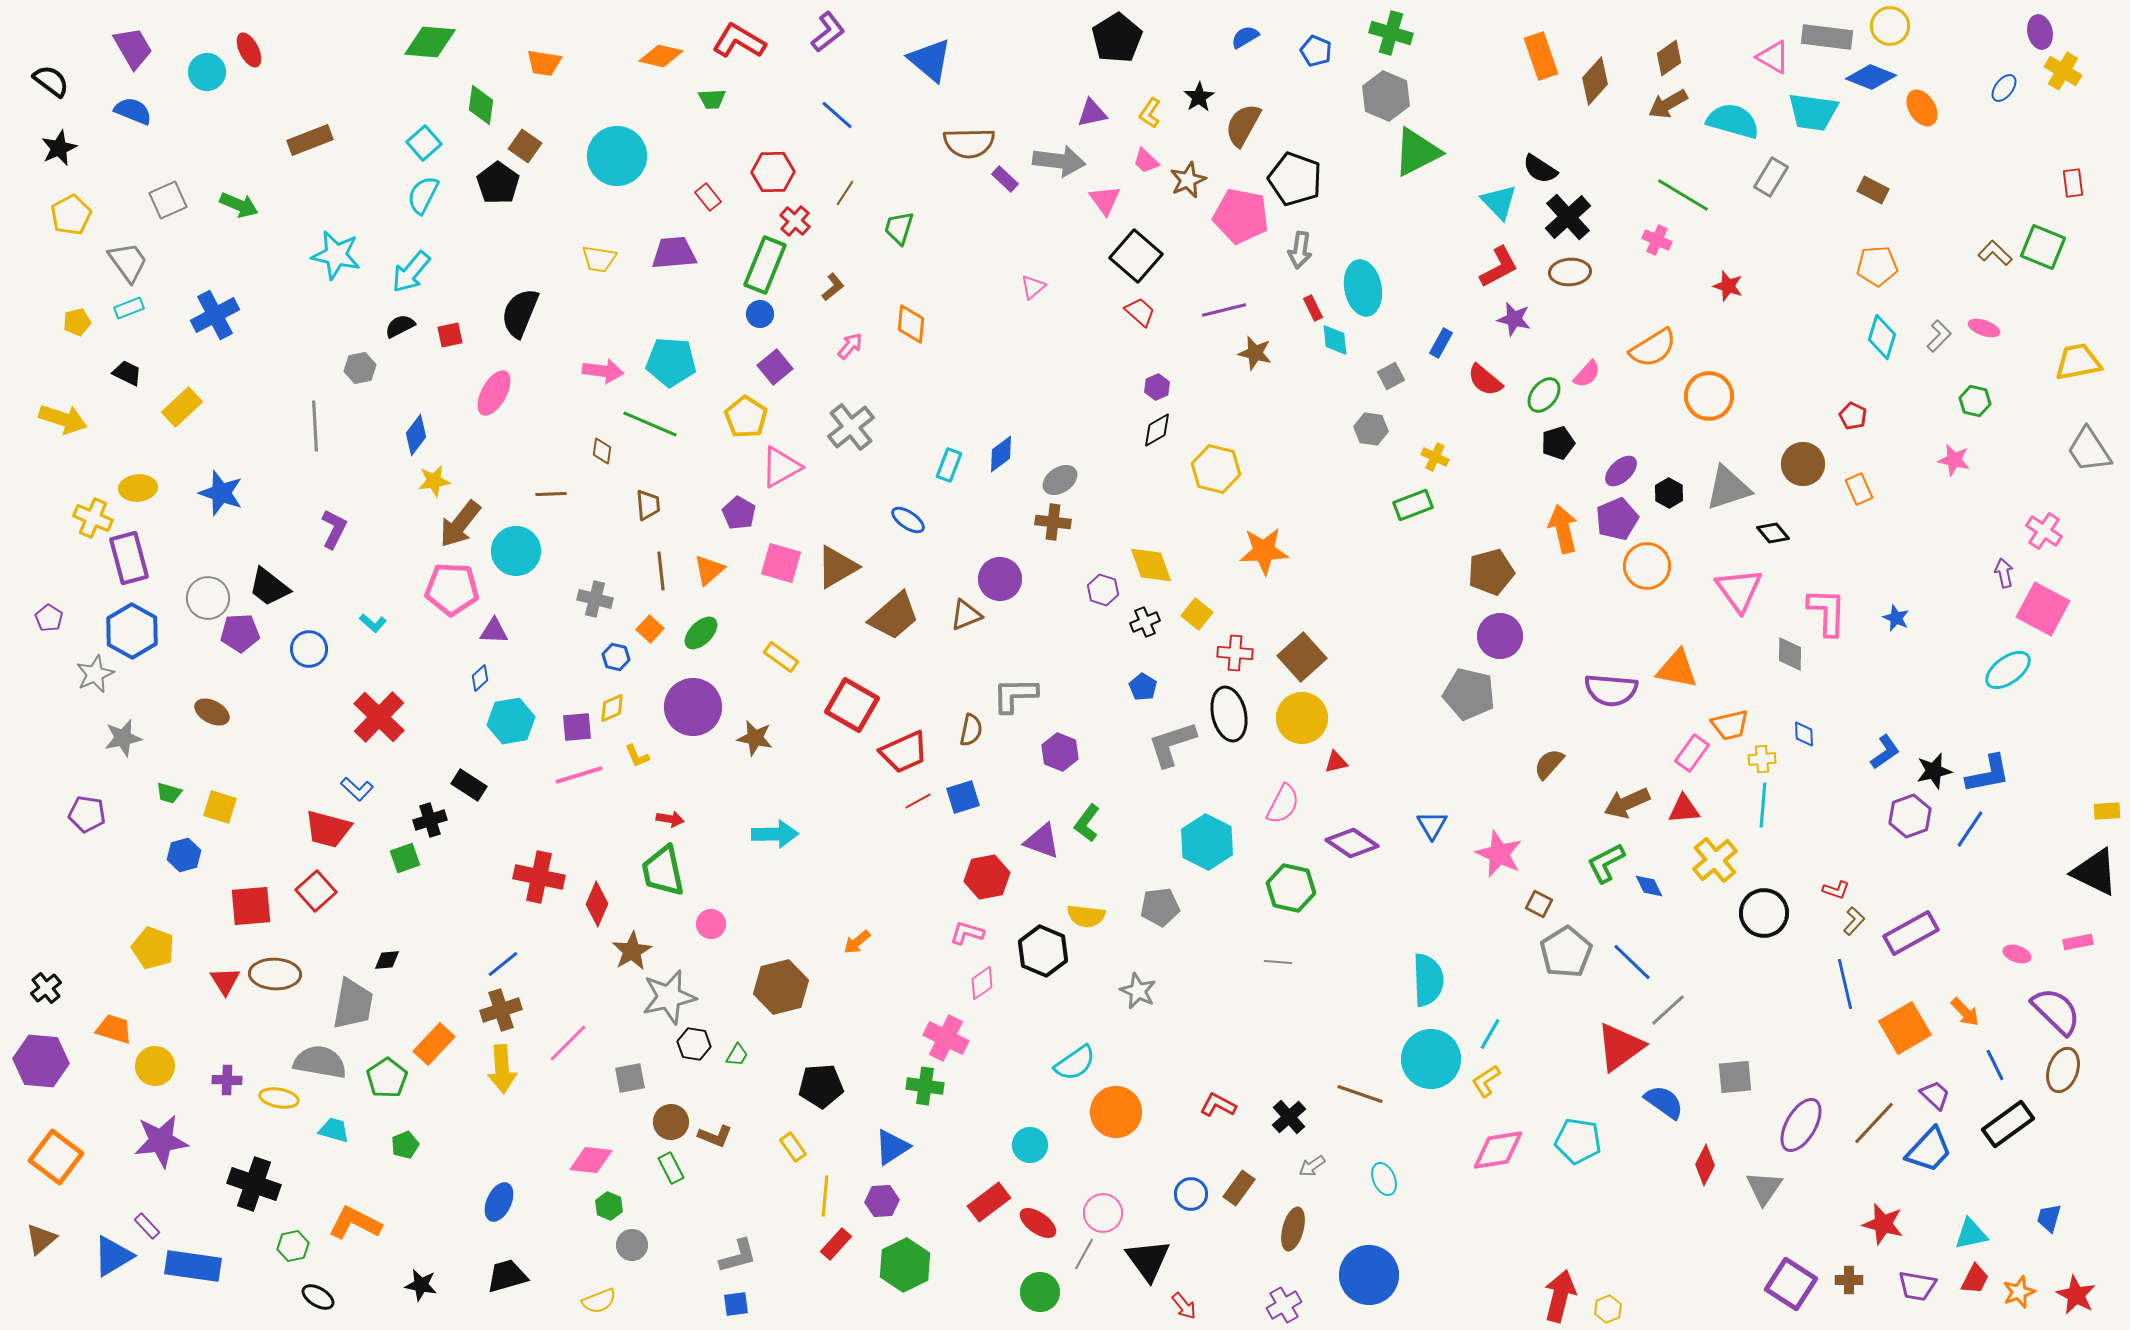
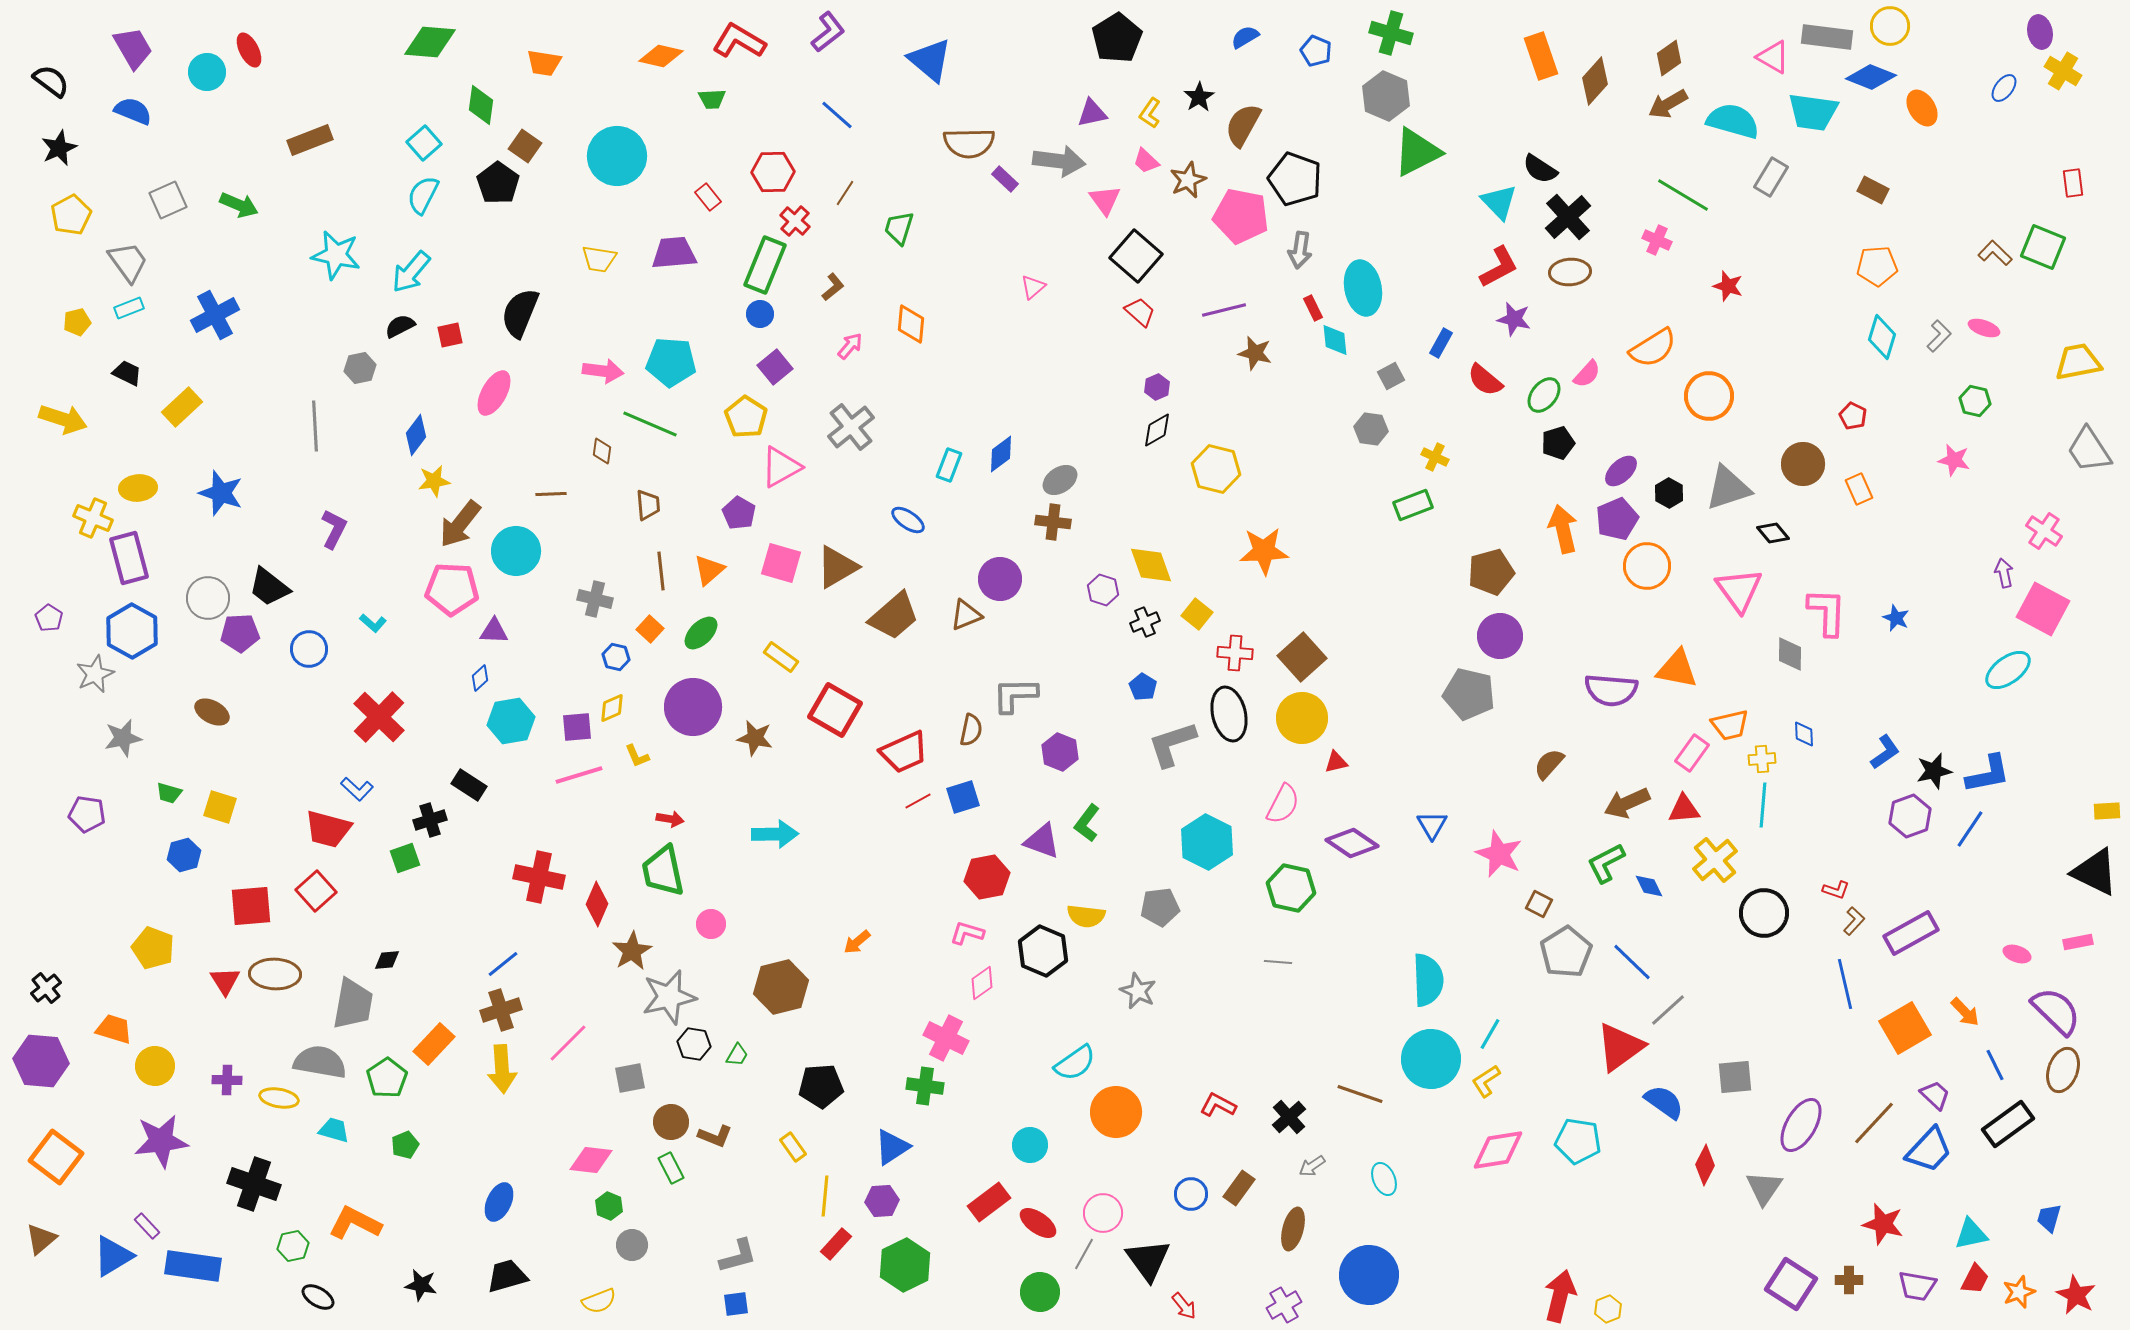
red square at (852, 705): moved 17 px left, 5 px down
